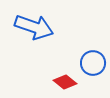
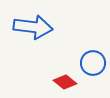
blue arrow: moved 1 px left; rotated 12 degrees counterclockwise
